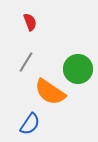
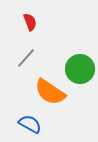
gray line: moved 4 px up; rotated 10 degrees clockwise
green circle: moved 2 px right
blue semicircle: rotated 95 degrees counterclockwise
